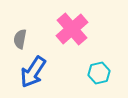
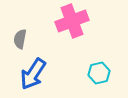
pink cross: moved 8 px up; rotated 20 degrees clockwise
blue arrow: moved 2 px down
